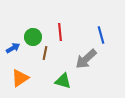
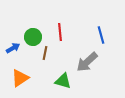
gray arrow: moved 1 px right, 3 px down
